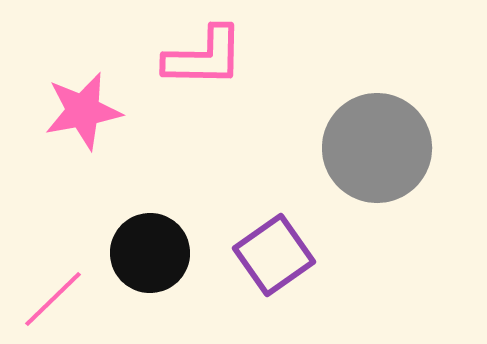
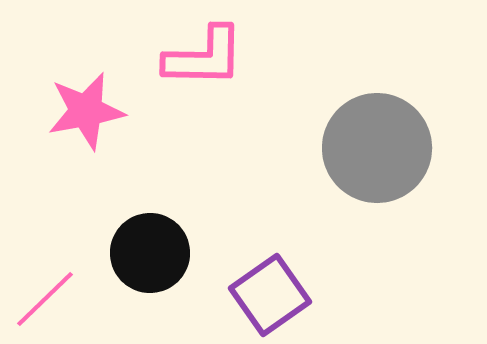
pink star: moved 3 px right
purple square: moved 4 px left, 40 px down
pink line: moved 8 px left
